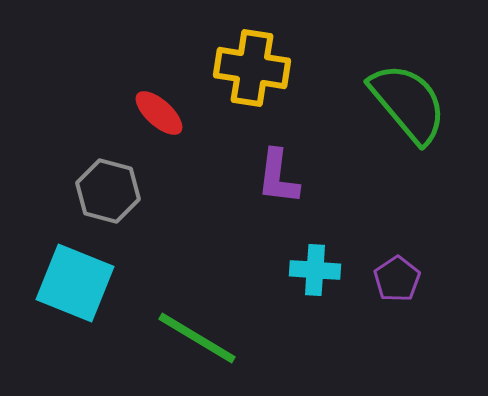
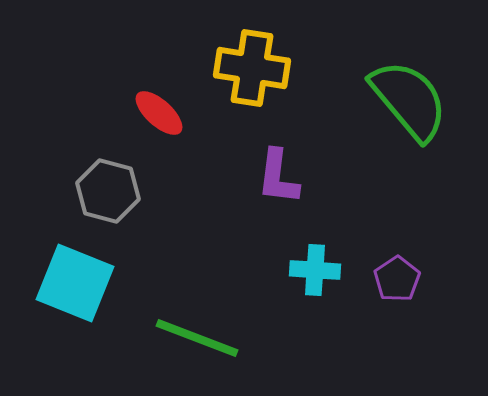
green semicircle: moved 1 px right, 3 px up
green line: rotated 10 degrees counterclockwise
